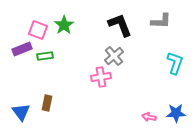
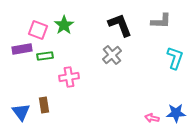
purple rectangle: rotated 12 degrees clockwise
gray cross: moved 2 px left, 1 px up
cyan L-shape: moved 5 px up
pink cross: moved 32 px left
brown rectangle: moved 3 px left, 2 px down; rotated 21 degrees counterclockwise
pink arrow: moved 3 px right, 1 px down
